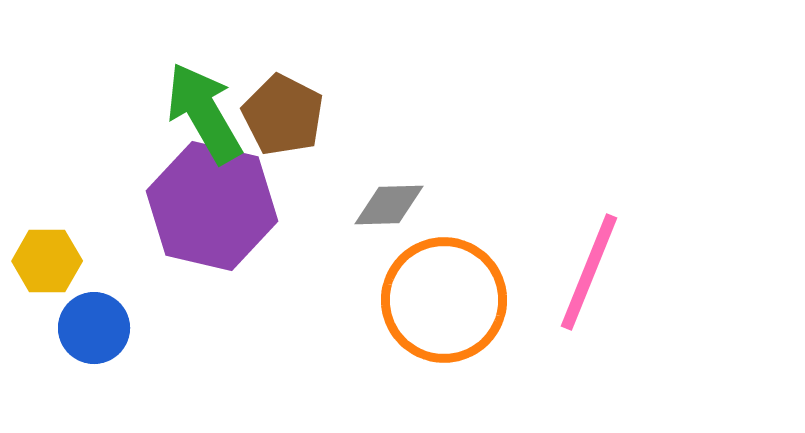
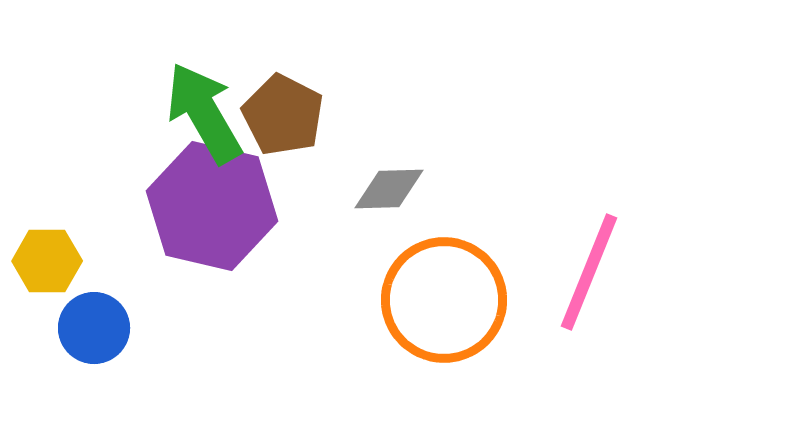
gray diamond: moved 16 px up
